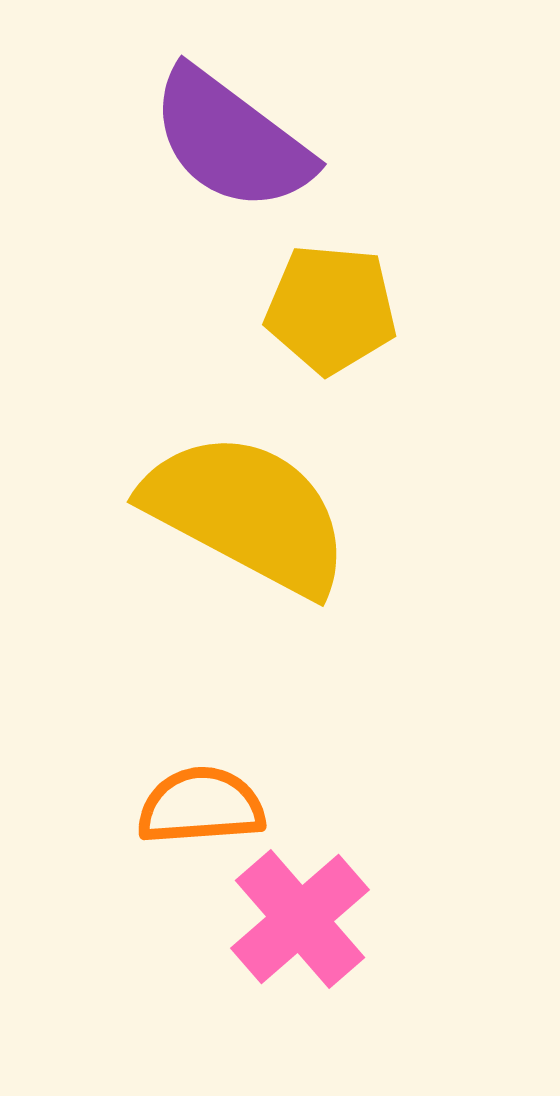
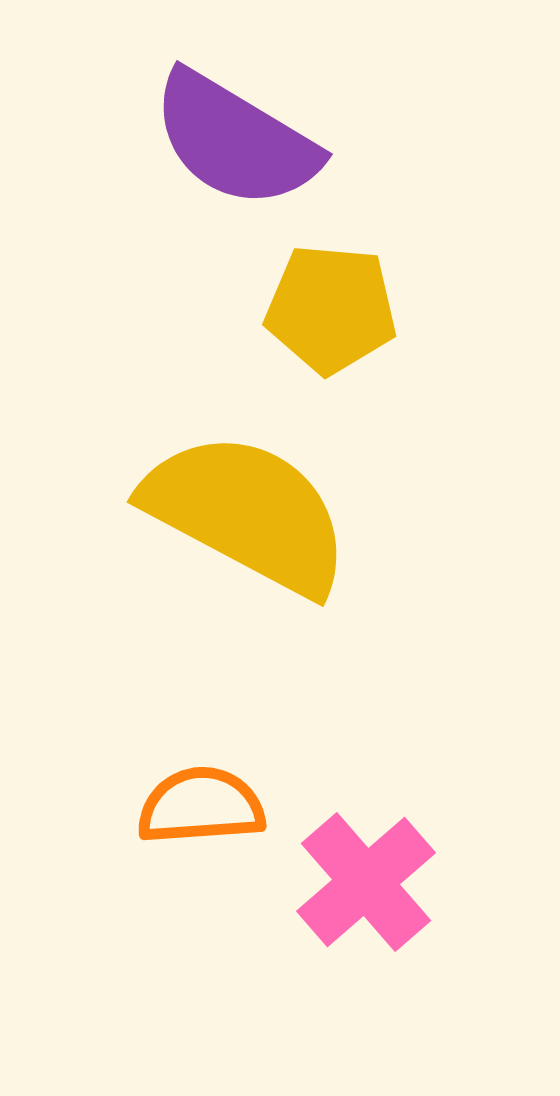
purple semicircle: moved 4 px right; rotated 6 degrees counterclockwise
pink cross: moved 66 px right, 37 px up
